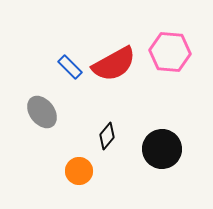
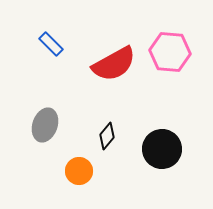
blue rectangle: moved 19 px left, 23 px up
gray ellipse: moved 3 px right, 13 px down; rotated 56 degrees clockwise
